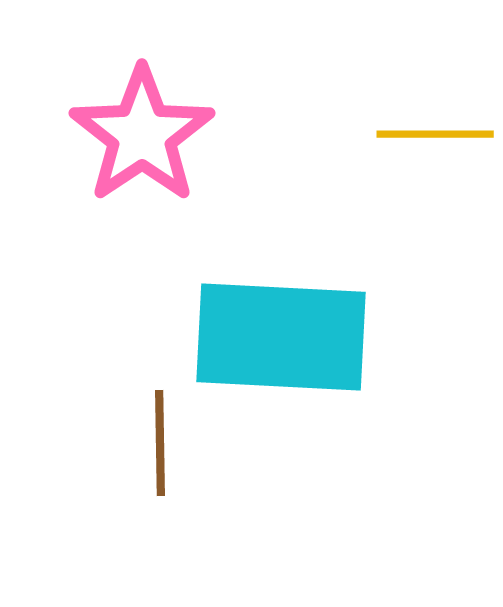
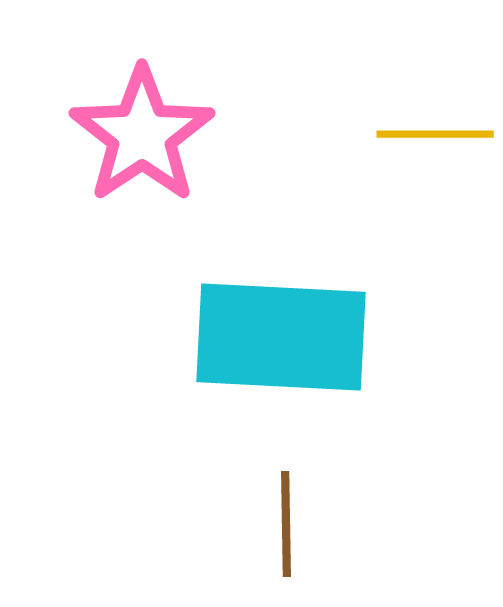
brown line: moved 126 px right, 81 px down
